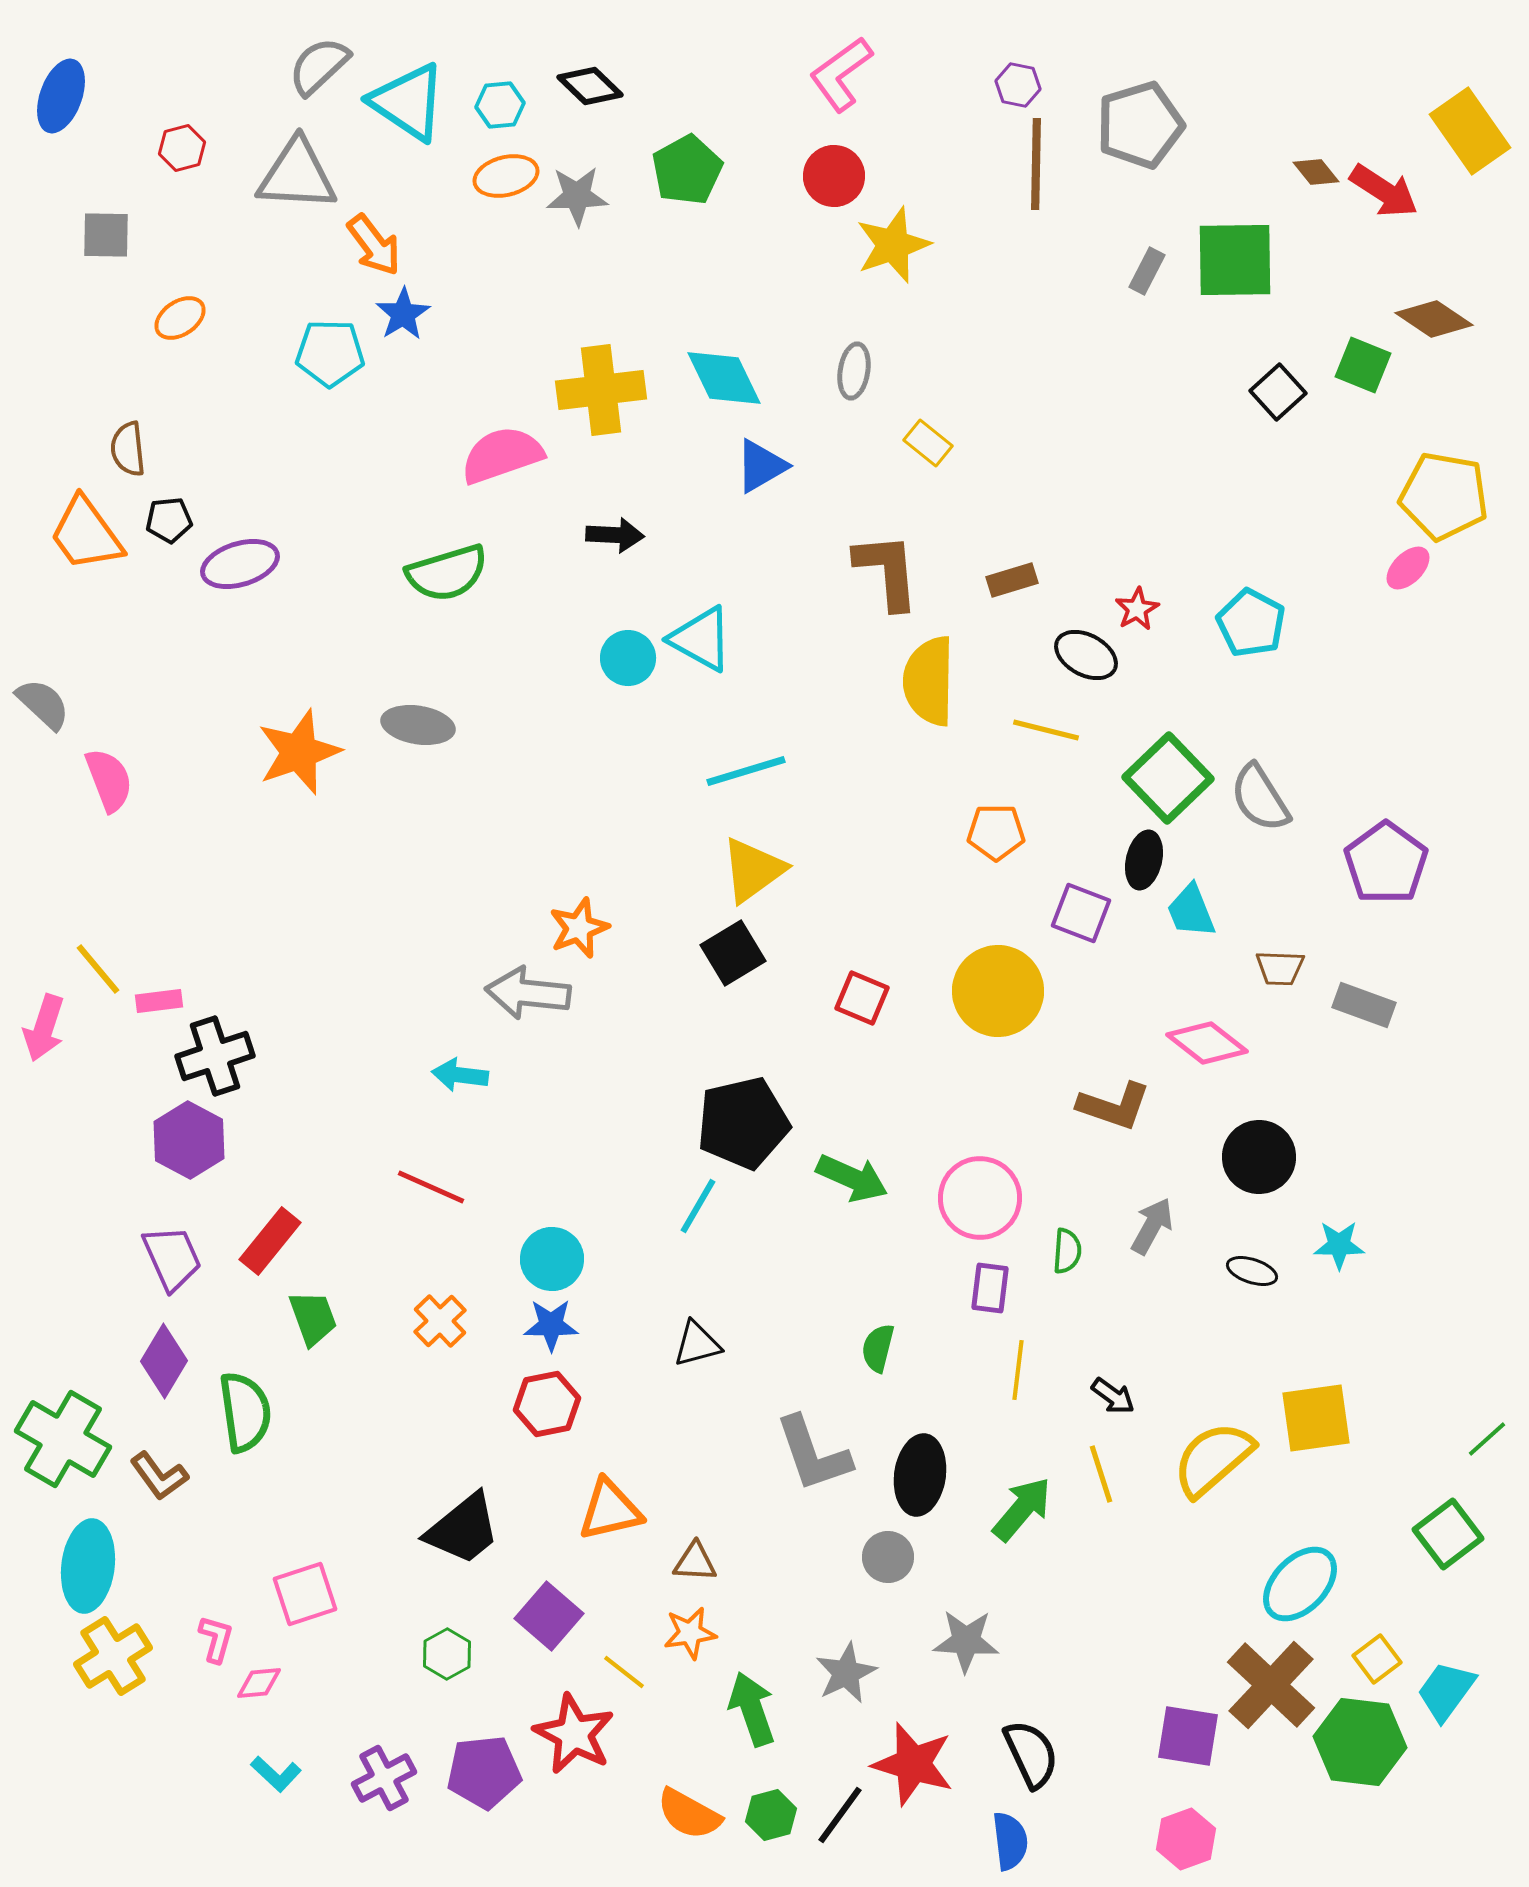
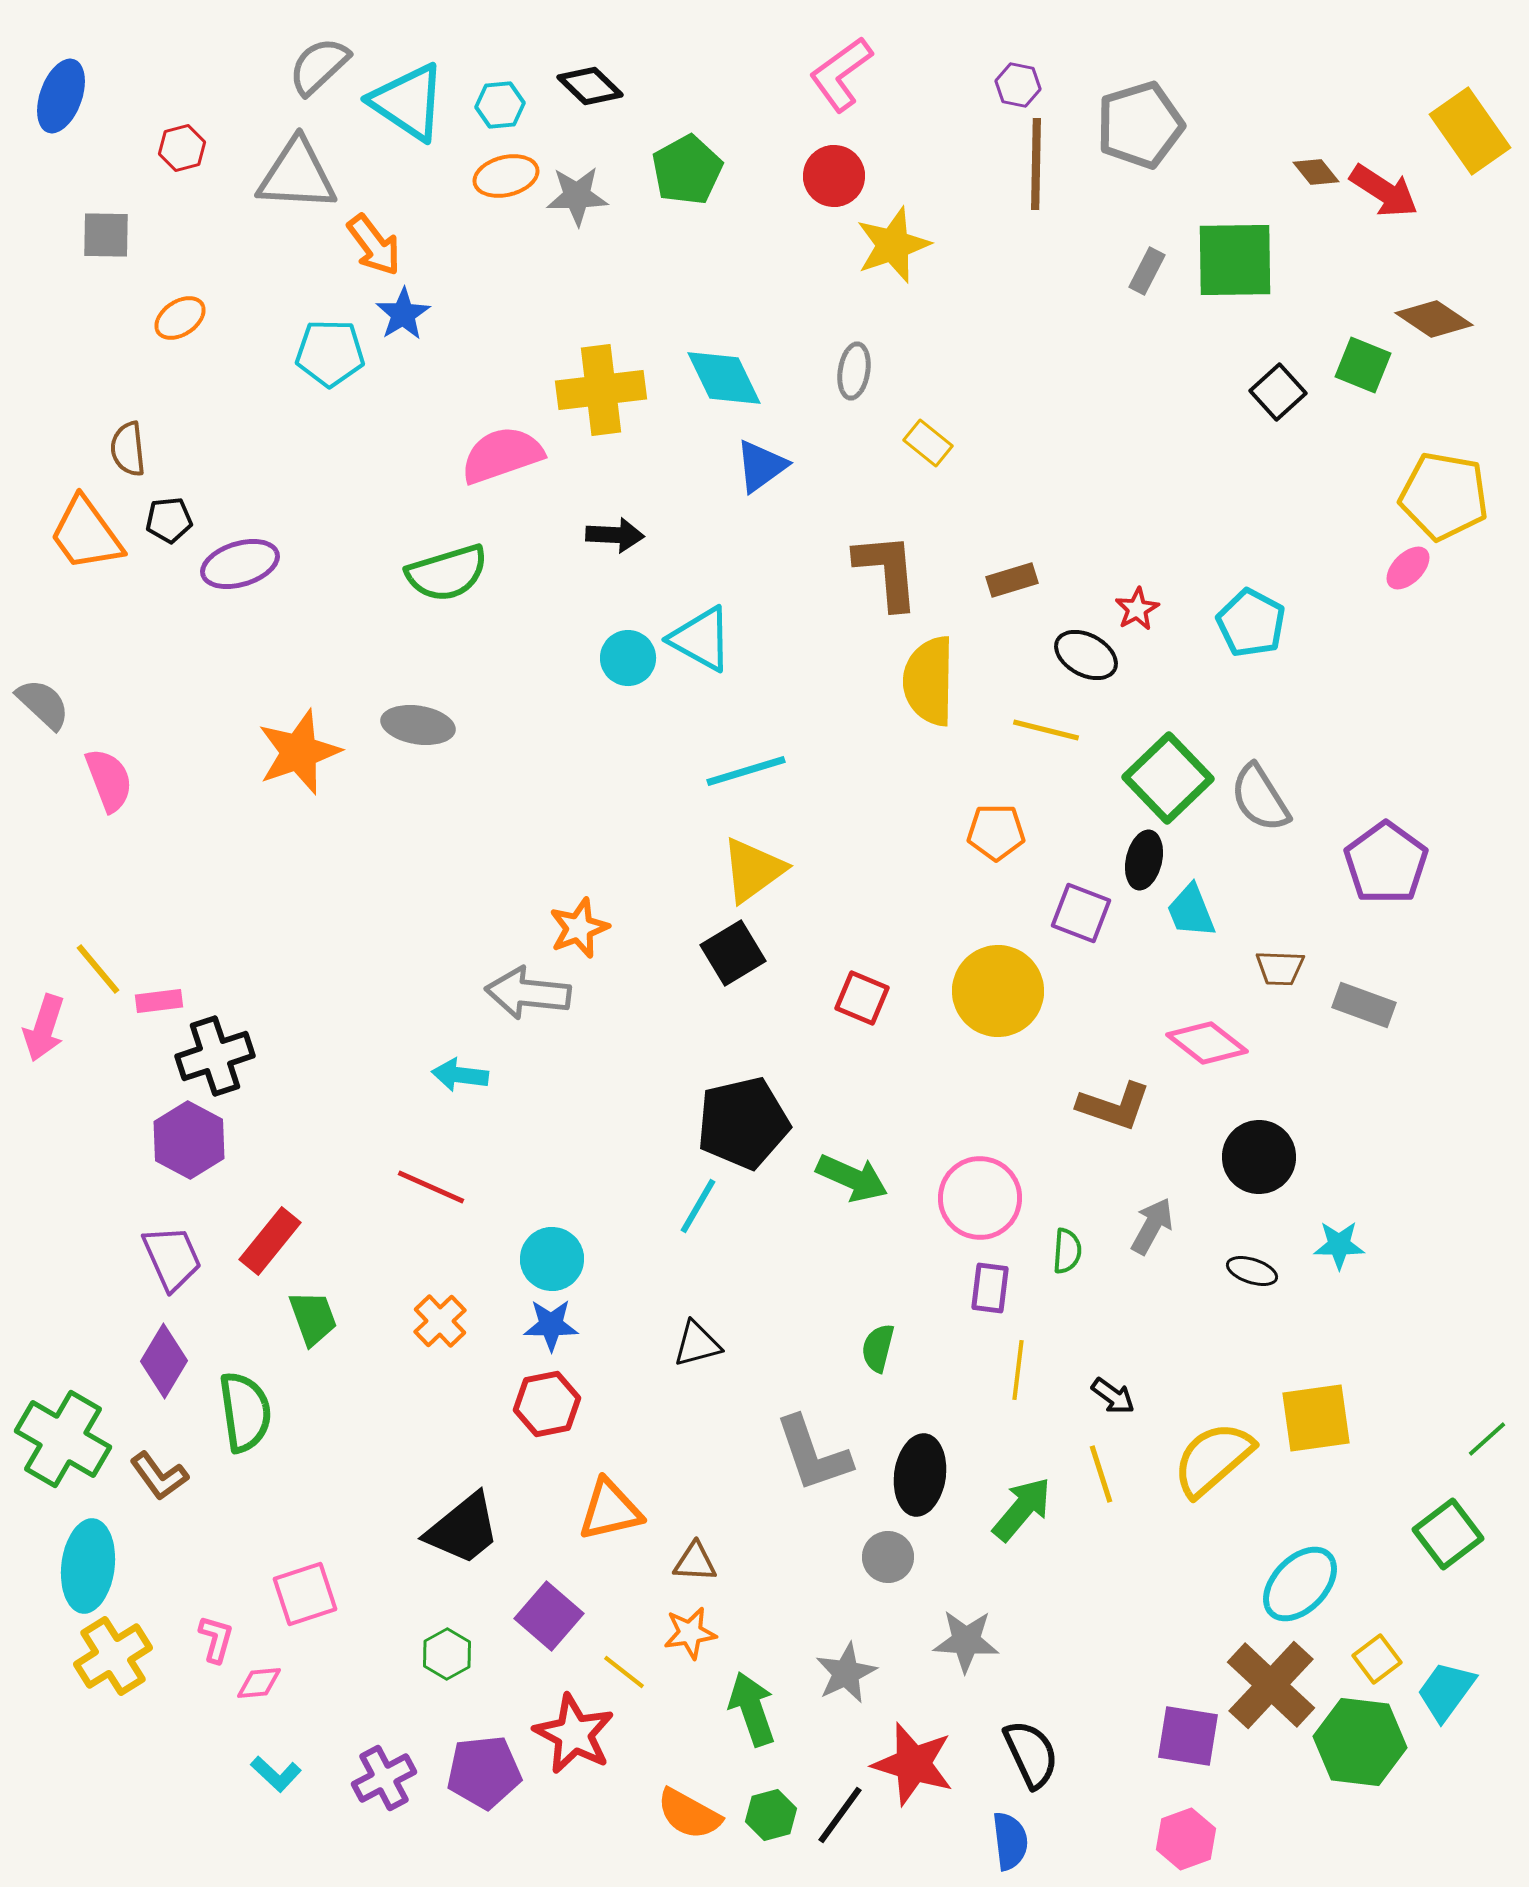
blue triangle at (761, 466): rotated 6 degrees counterclockwise
